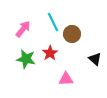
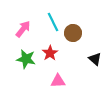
brown circle: moved 1 px right, 1 px up
pink triangle: moved 8 px left, 2 px down
